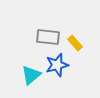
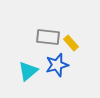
yellow rectangle: moved 4 px left
cyan triangle: moved 3 px left, 4 px up
